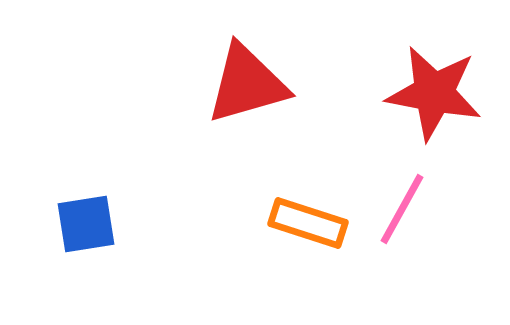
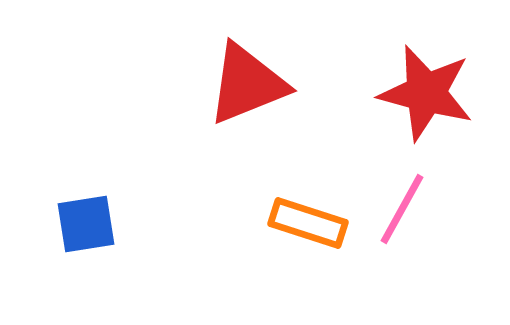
red triangle: rotated 6 degrees counterclockwise
red star: moved 8 px left; rotated 4 degrees clockwise
